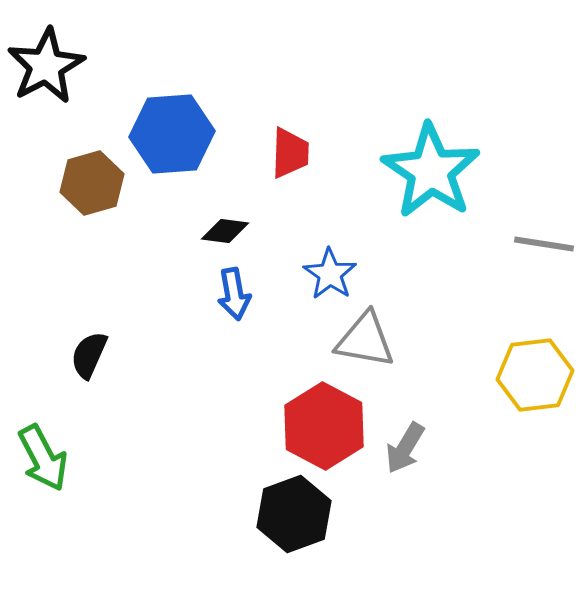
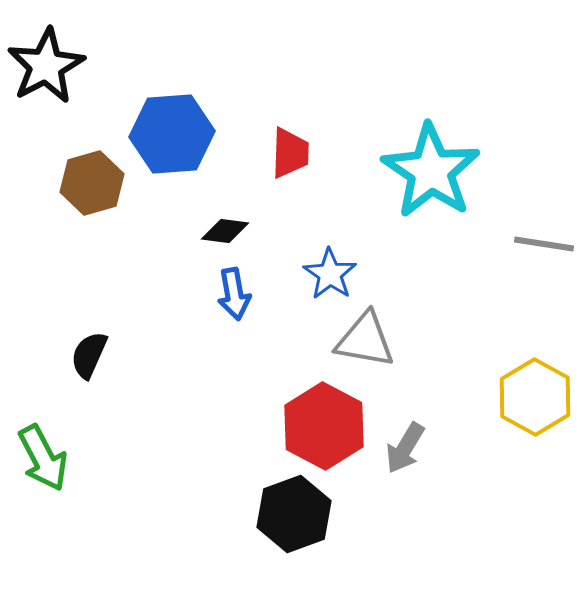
yellow hexagon: moved 22 px down; rotated 24 degrees counterclockwise
